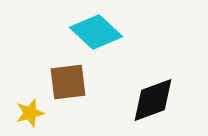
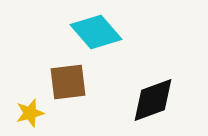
cyan diamond: rotated 6 degrees clockwise
